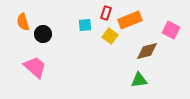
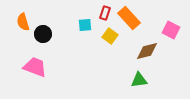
red rectangle: moved 1 px left
orange rectangle: moved 1 px left, 2 px up; rotated 70 degrees clockwise
pink trapezoid: rotated 20 degrees counterclockwise
